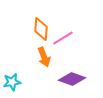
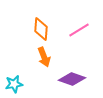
pink line: moved 16 px right, 8 px up
cyan star: moved 2 px right, 2 px down
